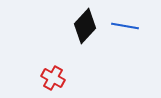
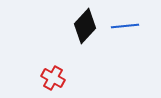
blue line: rotated 16 degrees counterclockwise
